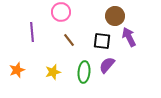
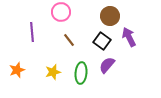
brown circle: moved 5 px left
black square: rotated 30 degrees clockwise
green ellipse: moved 3 px left, 1 px down
